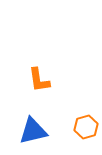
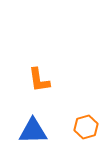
blue triangle: rotated 12 degrees clockwise
